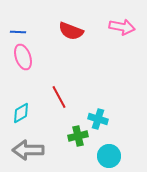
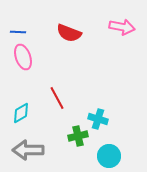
red semicircle: moved 2 px left, 2 px down
red line: moved 2 px left, 1 px down
